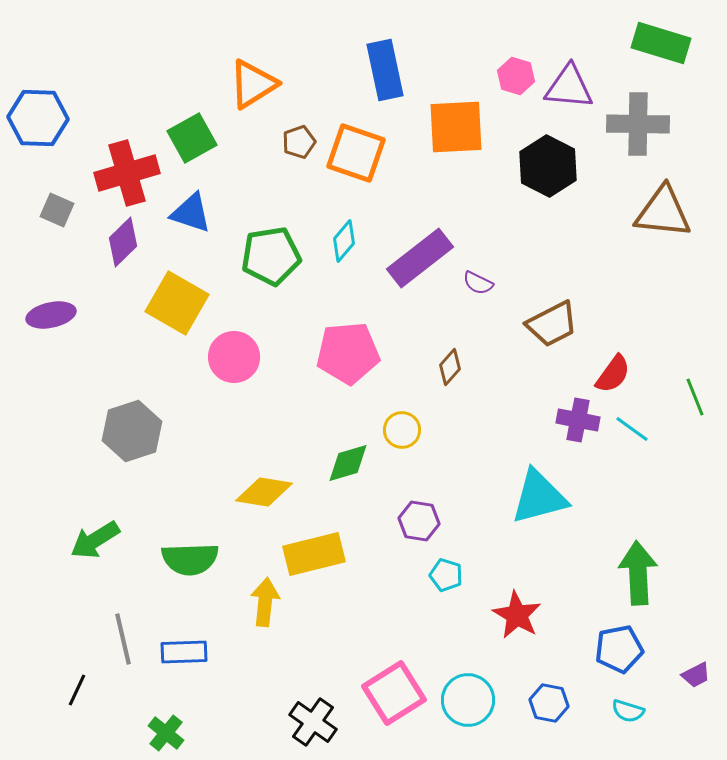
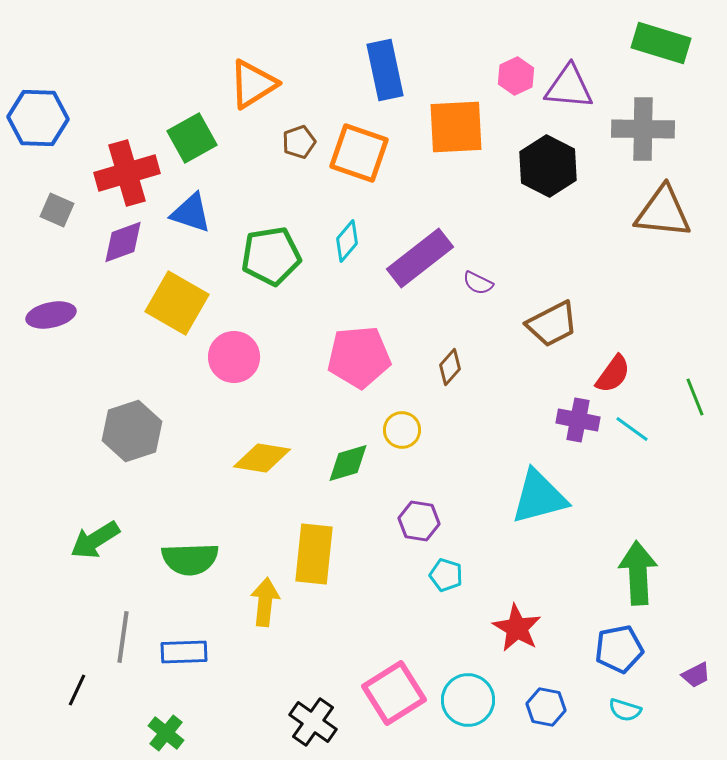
pink hexagon at (516, 76): rotated 18 degrees clockwise
gray cross at (638, 124): moved 5 px right, 5 px down
orange square at (356, 153): moved 3 px right
cyan diamond at (344, 241): moved 3 px right
purple diamond at (123, 242): rotated 24 degrees clockwise
pink pentagon at (348, 353): moved 11 px right, 4 px down
yellow diamond at (264, 492): moved 2 px left, 34 px up
yellow rectangle at (314, 554): rotated 70 degrees counterclockwise
red star at (517, 615): moved 13 px down
gray line at (123, 639): moved 2 px up; rotated 21 degrees clockwise
blue hexagon at (549, 703): moved 3 px left, 4 px down
cyan semicircle at (628, 711): moved 3 px left, 1 px up
